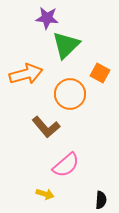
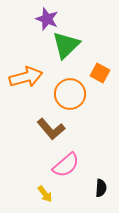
purple star: moved 1 px down; rotated 15 degrees clockwise
orange arrow: moved 3 px down
brown L-shape: moved 5 px right, 2 px down
yellow arrow: rotated 36 degrees clockwise
black semicircle: moved 12 px up
